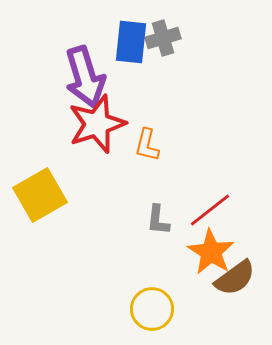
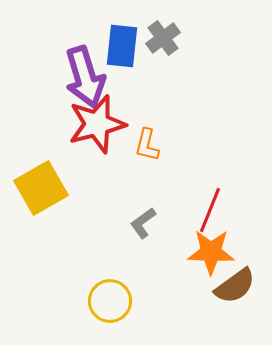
gray cross: rotated 20 degrees counterclockwise
blue rectangle: moved 9 px left, 4 px down
red star: rotated 4 degrees clockwise
yellow square: moved 1 px right, 7 px up
red line: rotated 30 degrees counterclockwise
gray L-shape: moved 15 px left, 3 px down; rotated 48 degrees clockwise
orange star: rotated 30 degrees counterclockwise
brown semicircle: moved 8 px down
yellow circle: moved 42 px left, 8 px up
